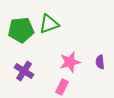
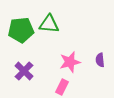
green triangle: rotated 25 degrees clockwise
purple semicircle: moved 2 px up
purple cross: rotated 12 degrees clockwise
